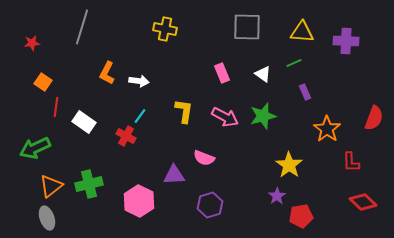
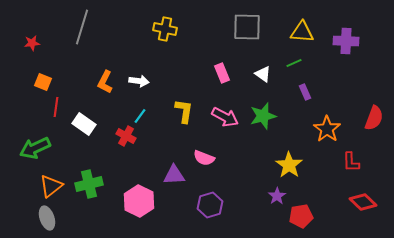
orange L-shape: moved 2 px left, 9 px down
orange square: rotated 12 degrees counterclockwise
white rectangle: moved 2 px down
